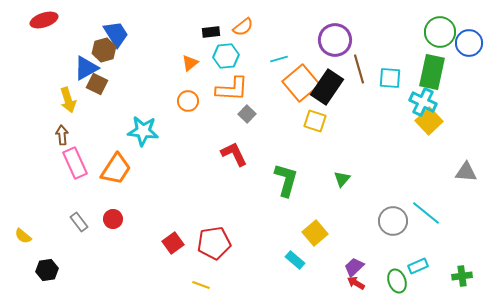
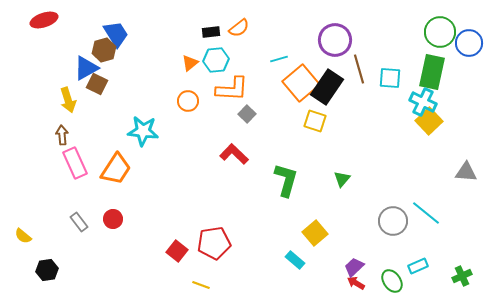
orange semicircle at (243, 27): moved 4 px left, 1 px down
cyan hexagon at (226, 56): moved 10 px left, 4 px down
red L-shape at (234, 154): rotated 20 degrees counterclockwise
red square at (173, 243): moved 4 px right, 8 px down; rotated 15 degrees counterclockwise
green cross at (462, 276): rotated 18 degrees counterclockwise
green ellipse at (397, 281): moved 5 px left; rotated 15 degrees counterclockwise
